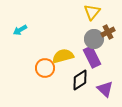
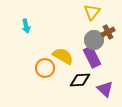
cyan arrow: moved 6 px right, 4 px up; rotated 72 degrees counterclockwise
gray circle: moved 1 px down
yellow semicircle: rotated 45 degrees clockwise
black diamond: rotated 30 degrees clockwise
